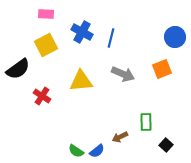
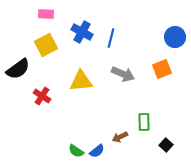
green rectangle: moved 2 px left
